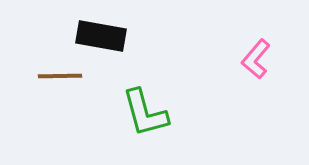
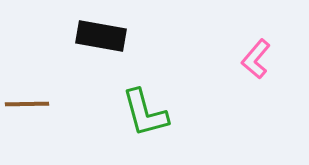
brown line: moved 33 px left, 28 px down
